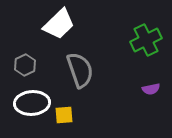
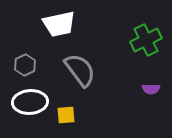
white trapezoid: rotated 32 degrees clockwise
gray semicircle: rotated 18 degrees counterclockwise
purple semicircle: rotated 12 degrees clockwise
white ellipse: moved 2 px left, 1 px up
yellow square: moved 2 px right
